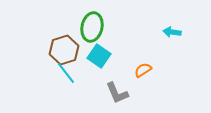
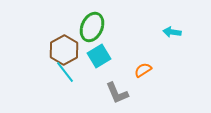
green ellipse: rotated 12 degrees clockwise
brown hexagon: rotated 12 degrees counterclockwise
cyan square: rotated 25 degrees clockwise
cyan line: moved 1 px left, 1 px up
